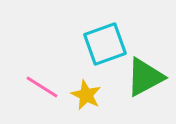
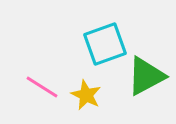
green triangle: moved 1 px right, 1 px up
